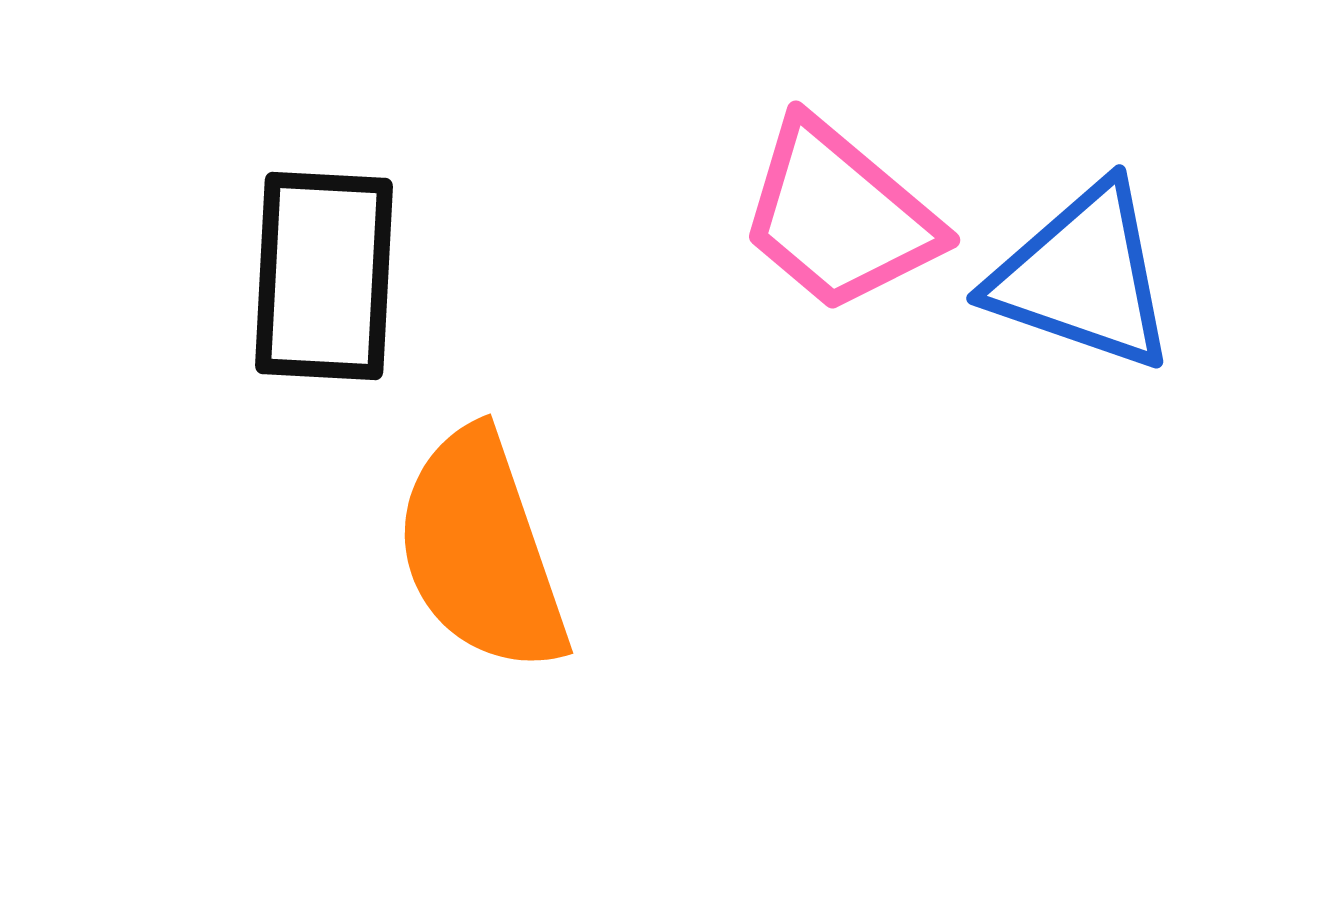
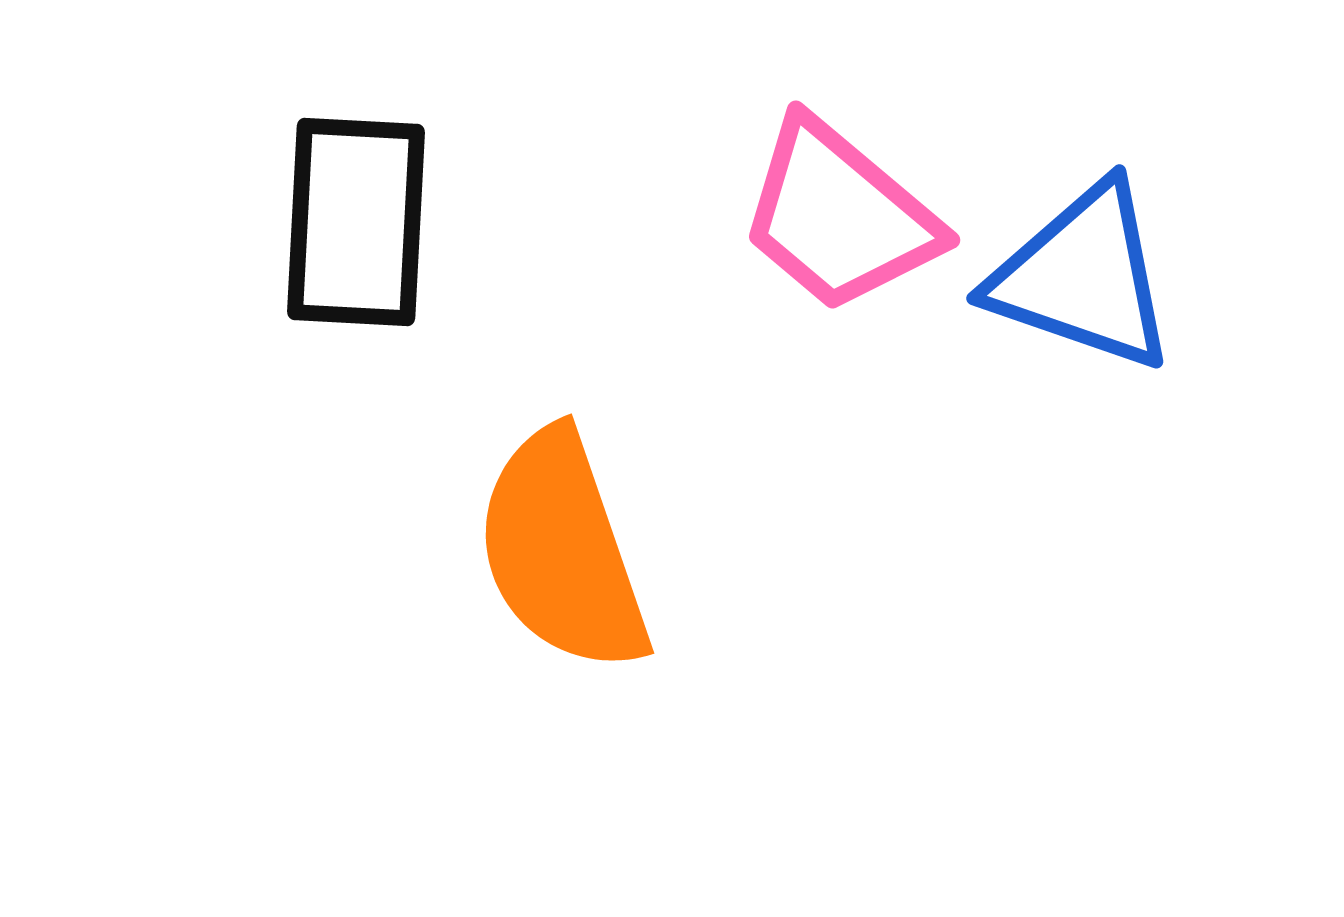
black rectangle: moved 32 px right, 54 px up
orange semicircle: moved 81 px right
